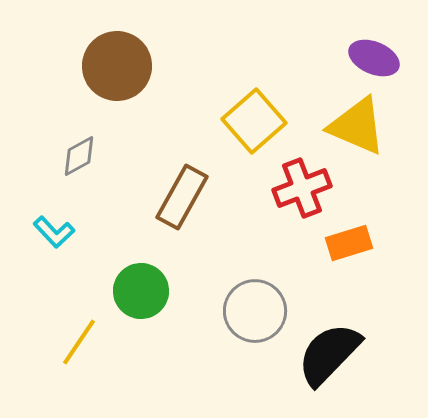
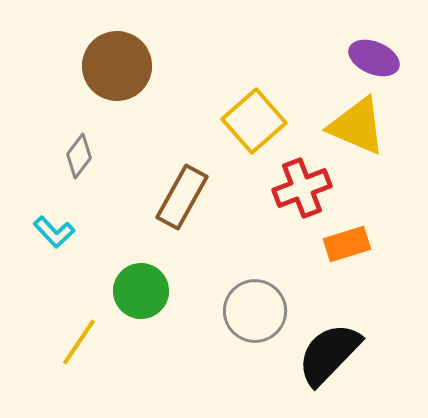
gray diamond: rotated 24 degrees counterclockwise
orange rectangle: moved 2 px left, 1 px down
